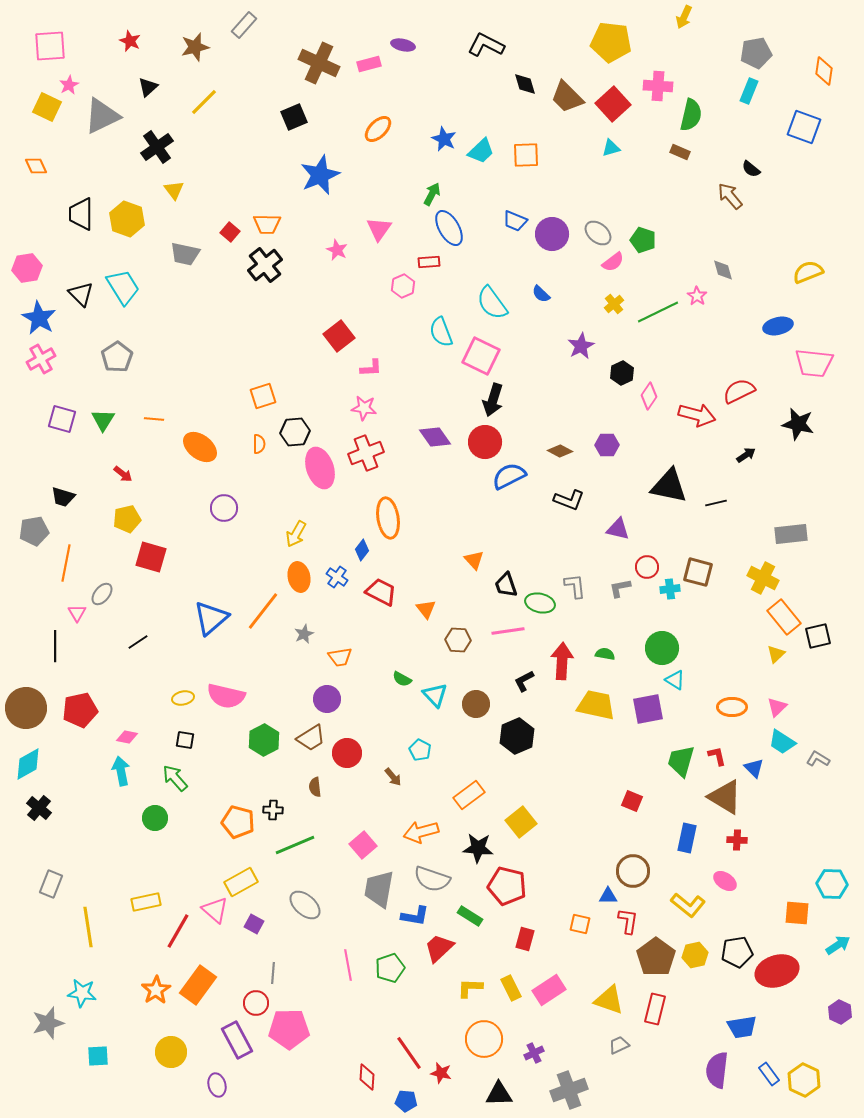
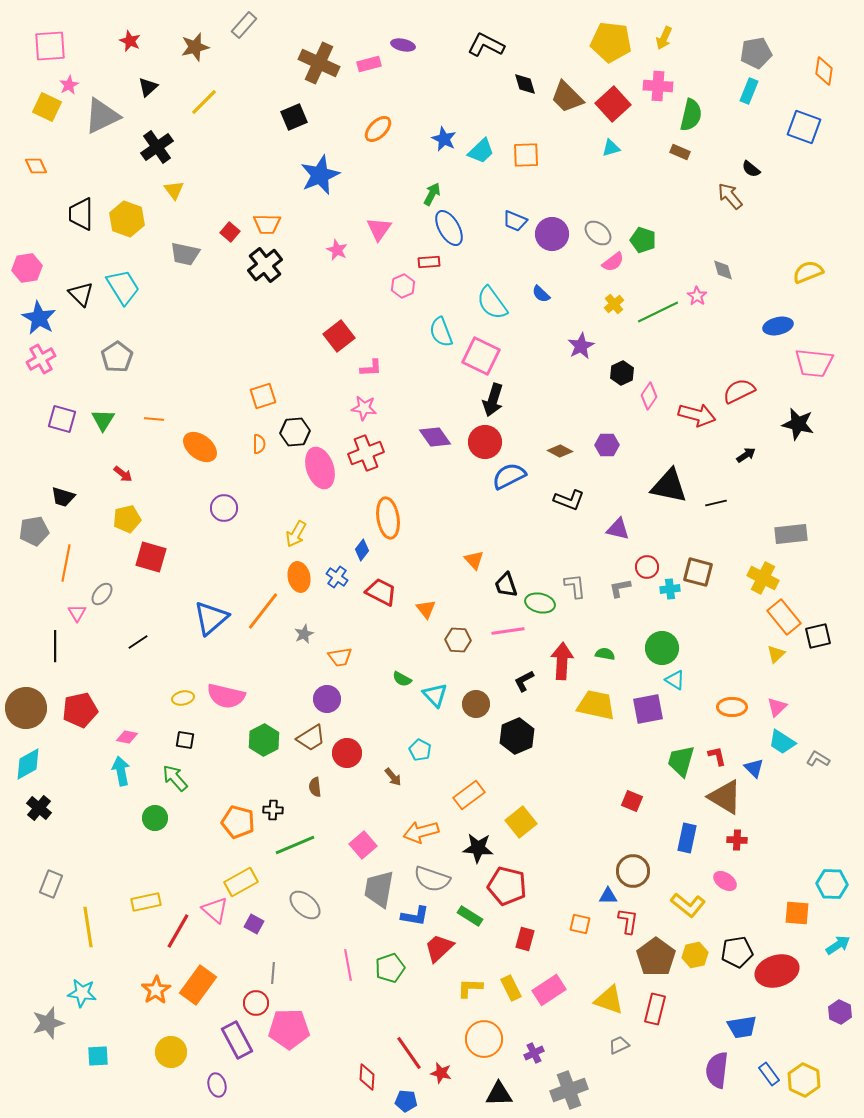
yellow arrow at (684, 17): moved 20 px left, 21 px down
